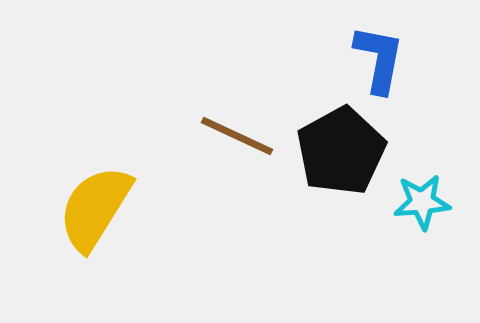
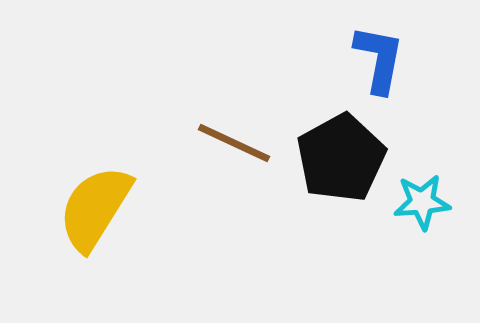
brown line: moved 3 px left, 7 px down
black pentagon: moved 7 px down
